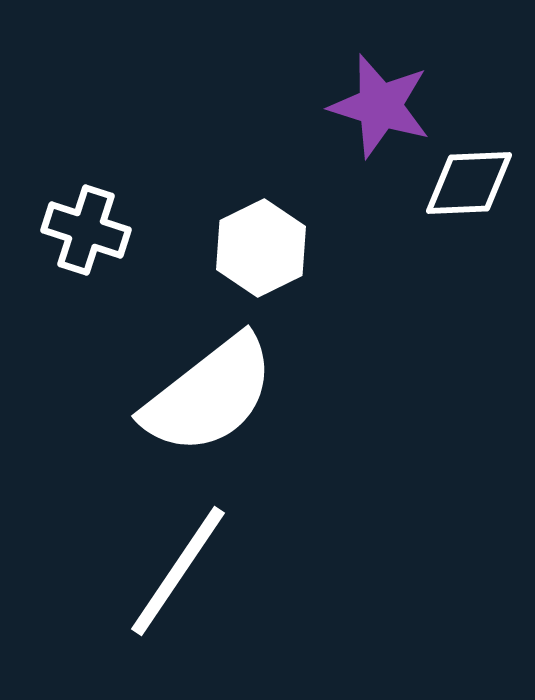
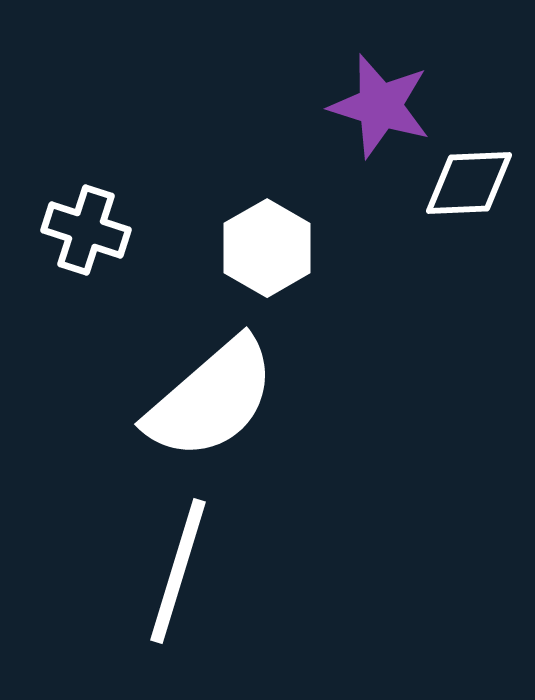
white hexagon: moved 6 px right; rotated 4 degrees counterclockwise
white semicircle: moved 2 px right, 4 px down; rotated 3 degrees counterclockwise
white line: rotated 17 degrees counterclockwise
